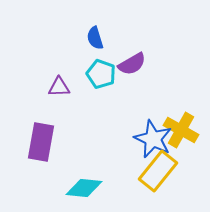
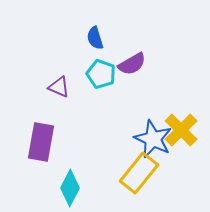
purple triangle: rotated 25 degrees clockwise
yellow cross: rotated 16 degrees clockwise
yellow rectangle: moved 19 px left, 2 px down
cyan diamond: moved 14 px left; rotated 69 degrees counterclockwise
